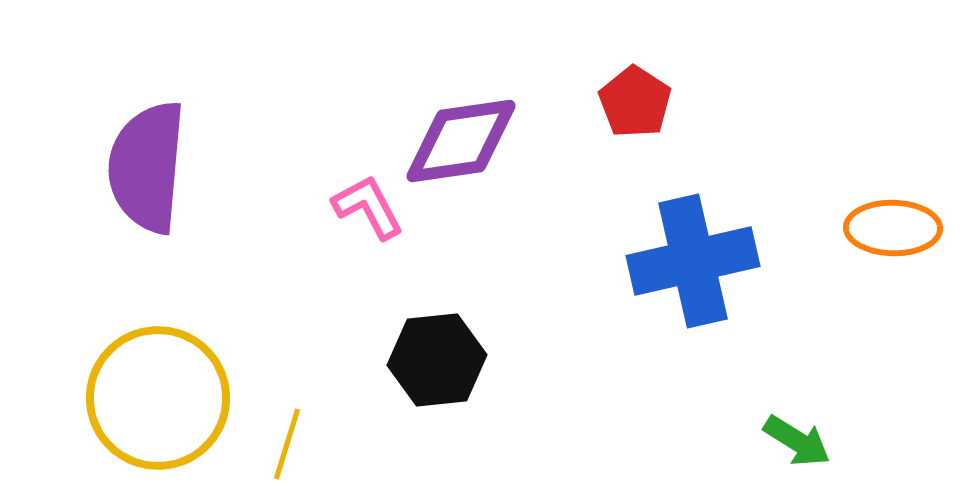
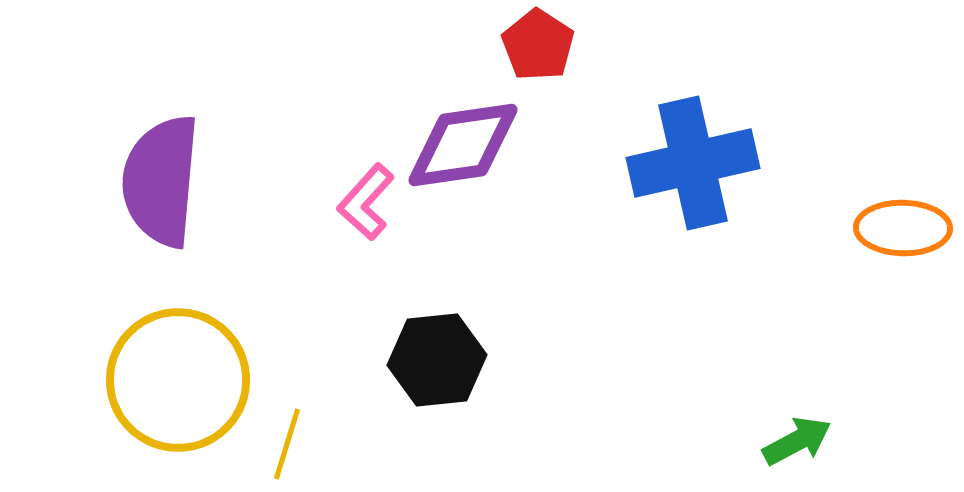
red pentagon: moved 97 px left, 57 px up
purple diamond: moved 2 px right, 4 px down
purple semicircle: moved 14 px right, 14 px down
pink L-shape: moved 2 px left, 5 px up; rotated 110 degrees counterclockwise
orange ellipse: moved 10 px right
blue cross: moved 98 px up
yellow circle: moved 20 px right, 18 px up
green arrow: rotated 60 degrees counterclockwise
